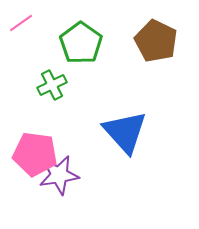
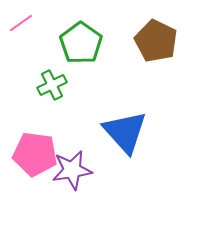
purple star: moved 13 px right, 5 px up
